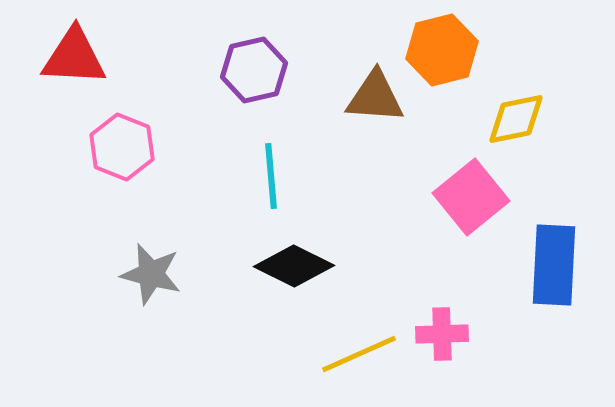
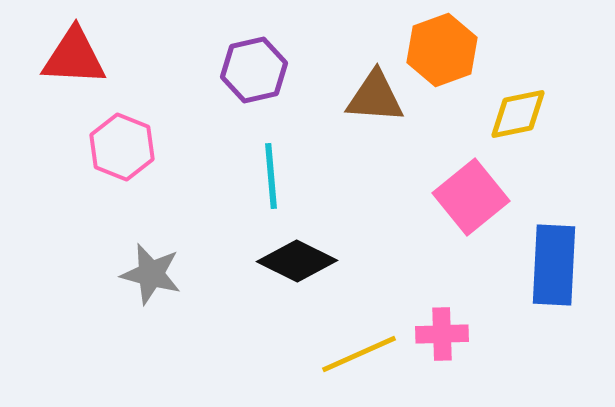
orange hexagon: rotated 6 degrees counterclockwise
yellow diamond: moved 2 px right, 5 px up
black diamond: moved 3 px right, 5 px up
